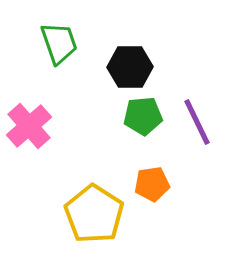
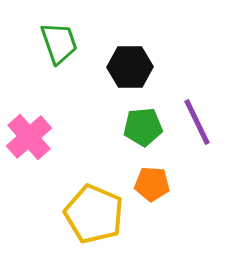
green pentagon: moved 11 px down
pink cross: moved 11 px down
orange pentagon: rotated 12 degrees clockwise
yellow pentagon: rotated 10 degrees counterclockwise
